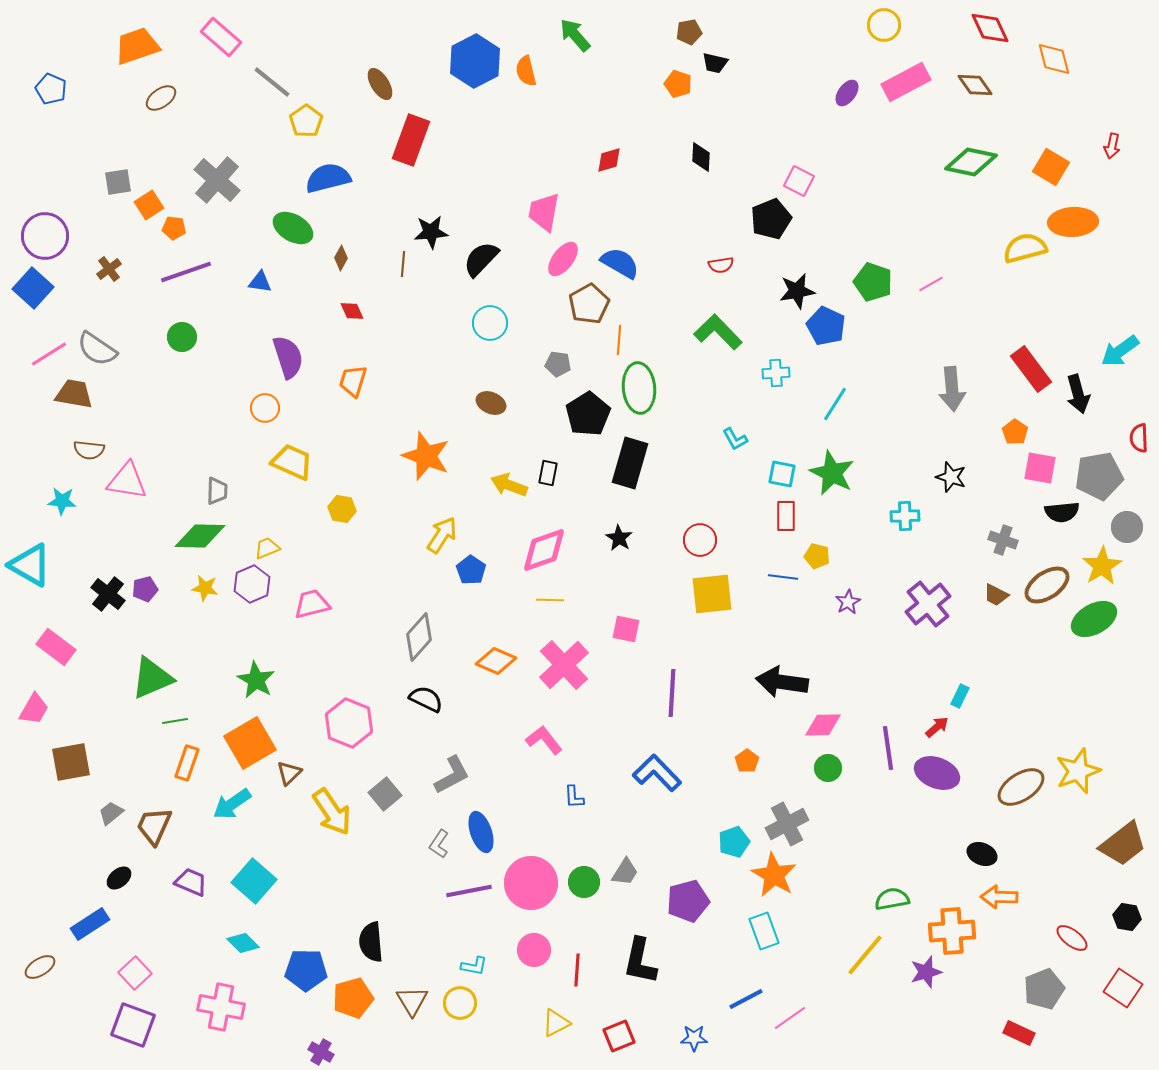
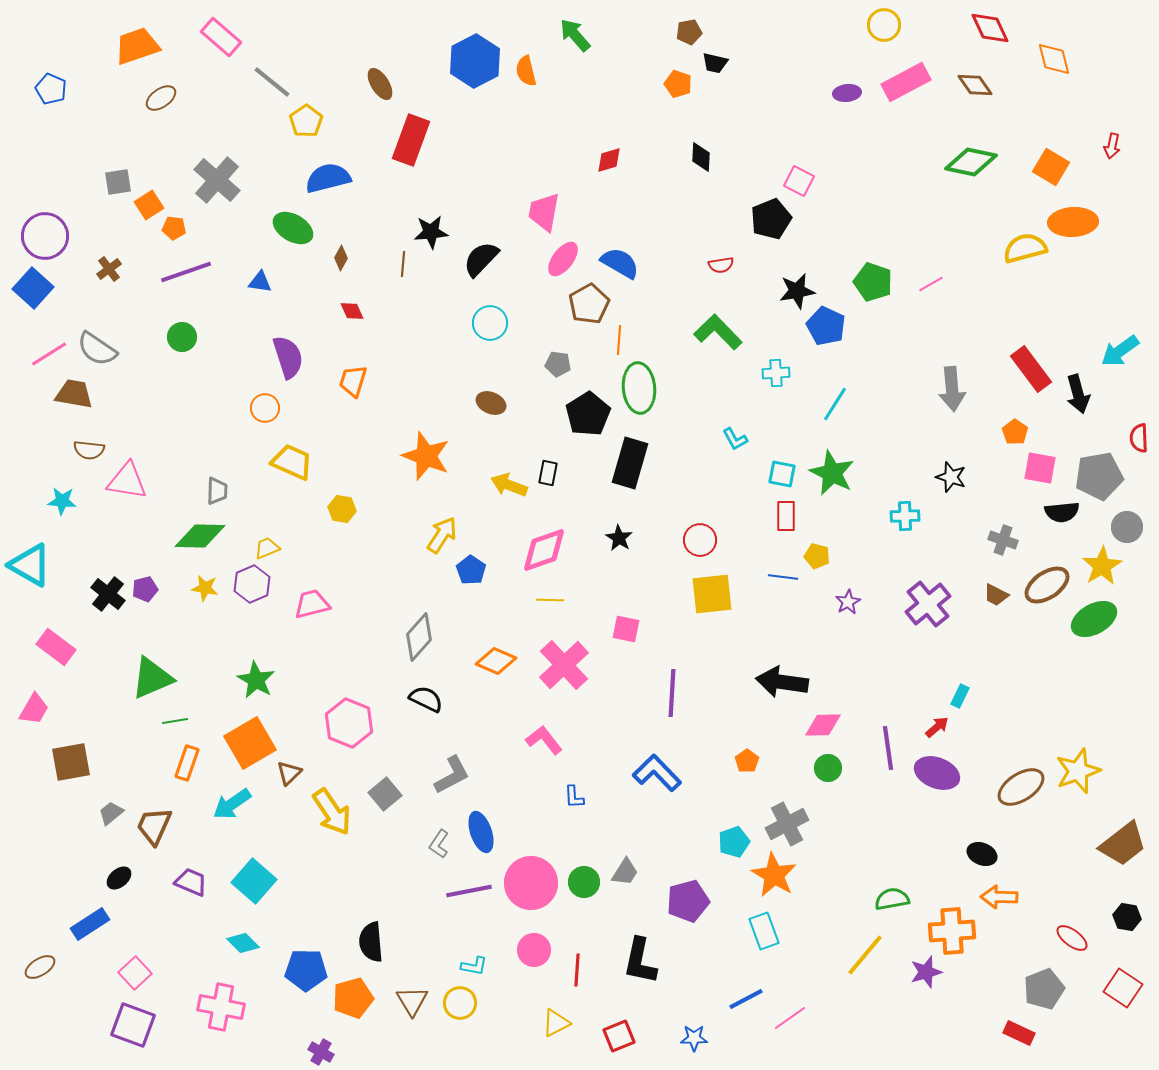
purple ellipse at (847, 93): rotated 48 degrees clockwise
